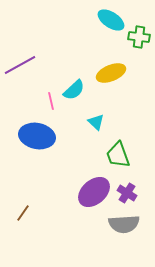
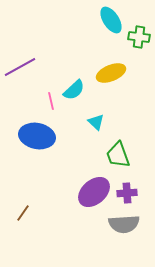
cyan ellipse: rotated 24 degrees clockwise
purple line: moved 2 px down
purple cross: rotated 36 degrees counterclockwise
